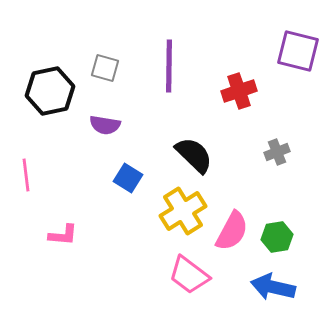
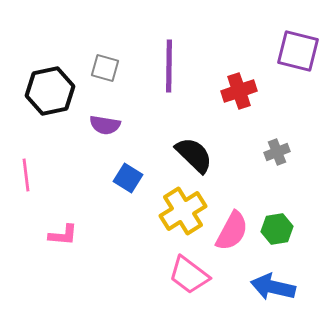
green hexagon: moved 8 px up
